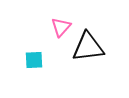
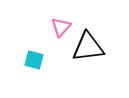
cyan square: rotated 18 degrees clockwise
